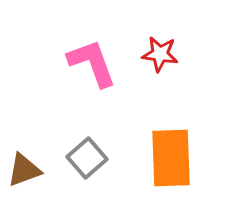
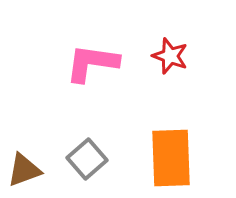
red star: moved 10 px right, 2 px down; rotated 12 degrees clockwise
pink L-shape: rotated 62 degrees counterclockwise
gray square: moved 1 px down
